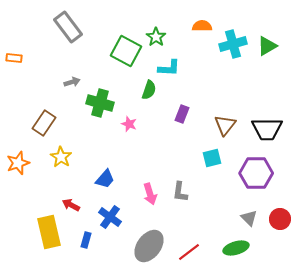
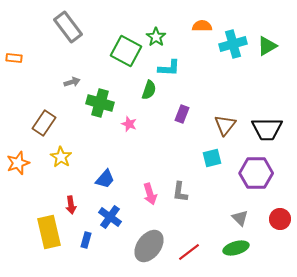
red arrow: rotated 126 degrees counterclockwise
gray triangle: moved 9 px left
